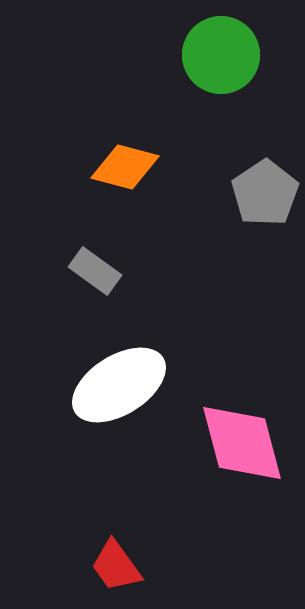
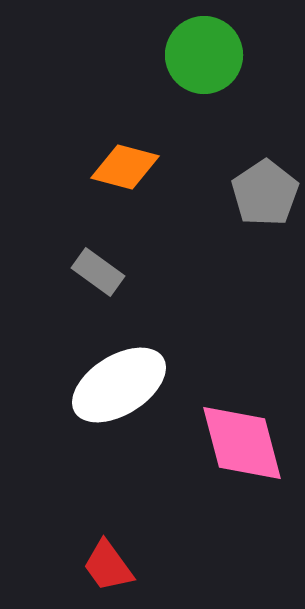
green circle: moved 17 px left
gray rectangle: moved 3 px right, 1 px down
red trapezoid: moved 8 px left
